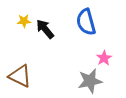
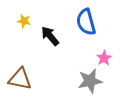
yellow star: rotated 16 degrees clockwise
black arrow: moved 5 px right, 7 px down
brown triangle: moved 3 px down; rotated 15 degrees counterclockwise
